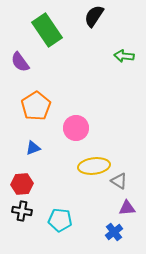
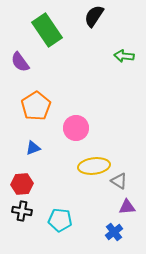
purple triangle: moved 1 px up
